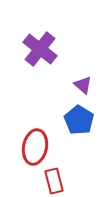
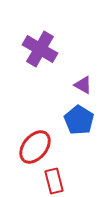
purple cross: rotated 8 degrees counterclockwise
purple triangle: rotated 12 degrees counterclockwise
red ellipse: rotated 28 degrees clockwise
